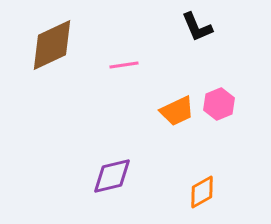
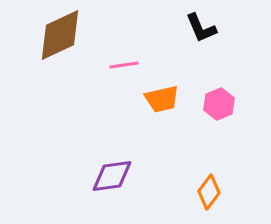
black L-shape: moved 4 px right, 1 px down
brown diamond: moved 8 px right, 10 px up
orange trapezoid: moved 15 px left, 12 px up; rotated 12 degrees clockwise
purple diamond: rotated 6 degrees clockwise
orange diamond: moved 7 px right; rotated 24 degrees counterclockwise
